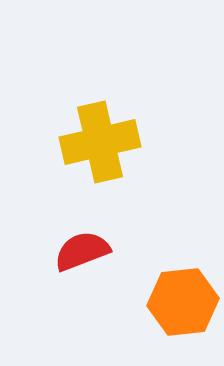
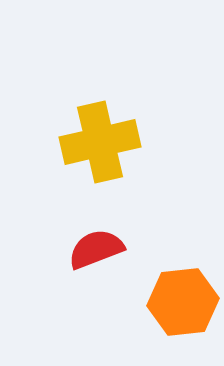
red semicircle: moved 14 px right, 2 px up
